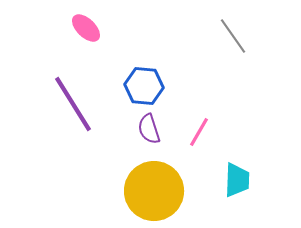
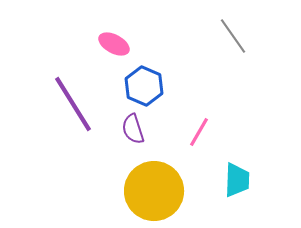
pink ellipse: moved 28 px right, 16 px down; rotated 16 degrees counterclockwise
blue hexagon: rotated 18 degrees clockwise
purple semicircle: moved 16 px left
